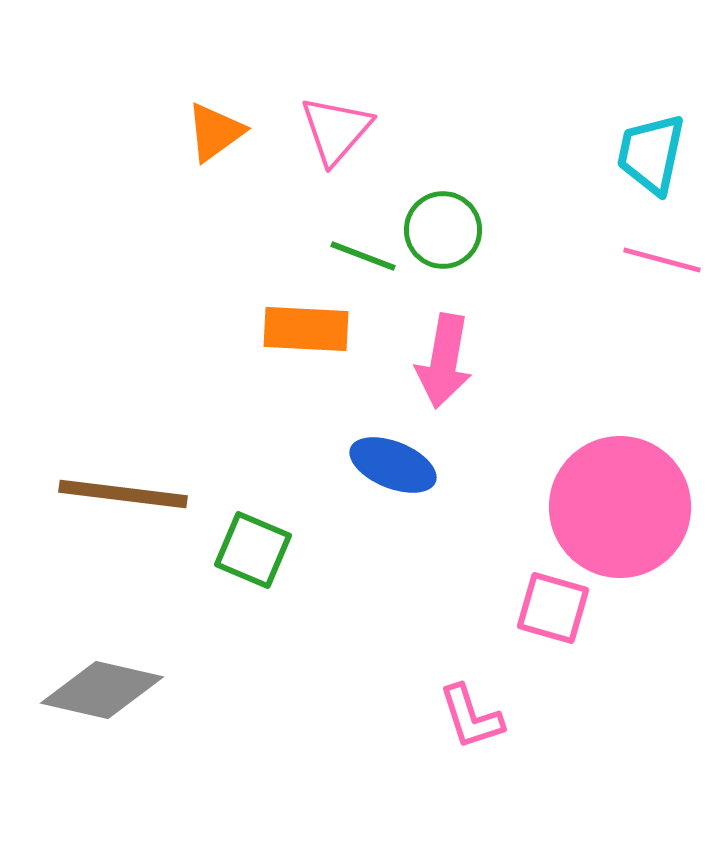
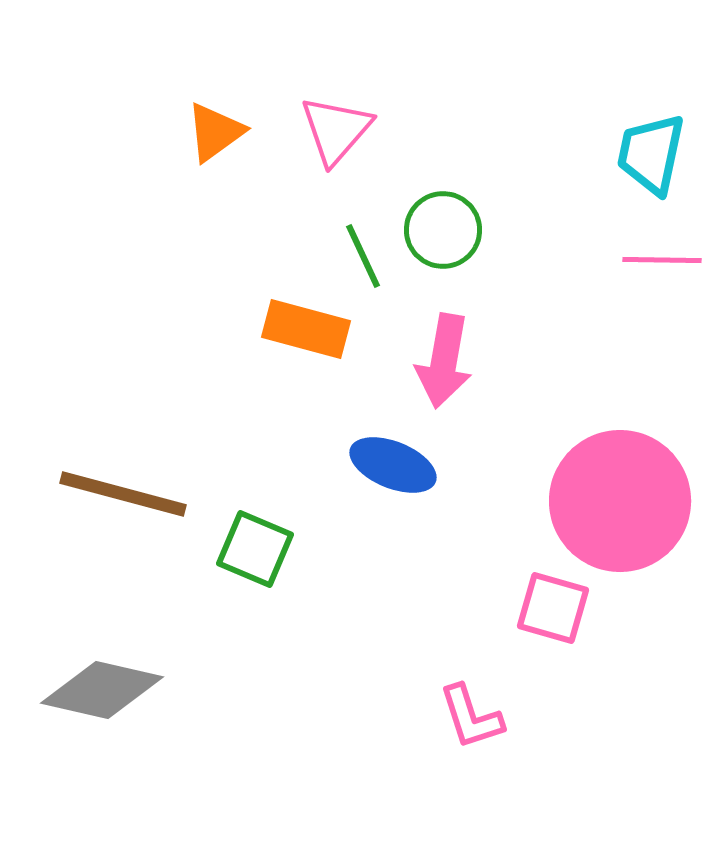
green line: rotated 44 degrees clockwise
pink line: rotated 14 degrees counterclockwise
orange rectangle: rotated 12 degrees clockwise
brown line: rotated 8 degrees clockwise
pink circle: moved 6 px up
green square: moved 2 px right, 1 px up
